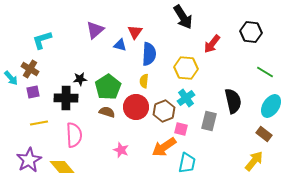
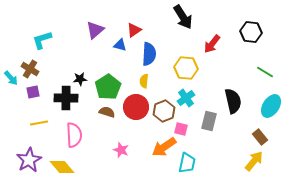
red triangle: moved 1 px left, 2 px up; rotated 21 degrees clockwise
brown rectangle: moved 4 px left, 3 px down; rotated 14 degrees clockwise
